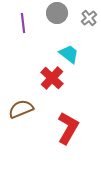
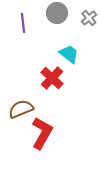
red L-shape: moved 26 px left, 5 px down
